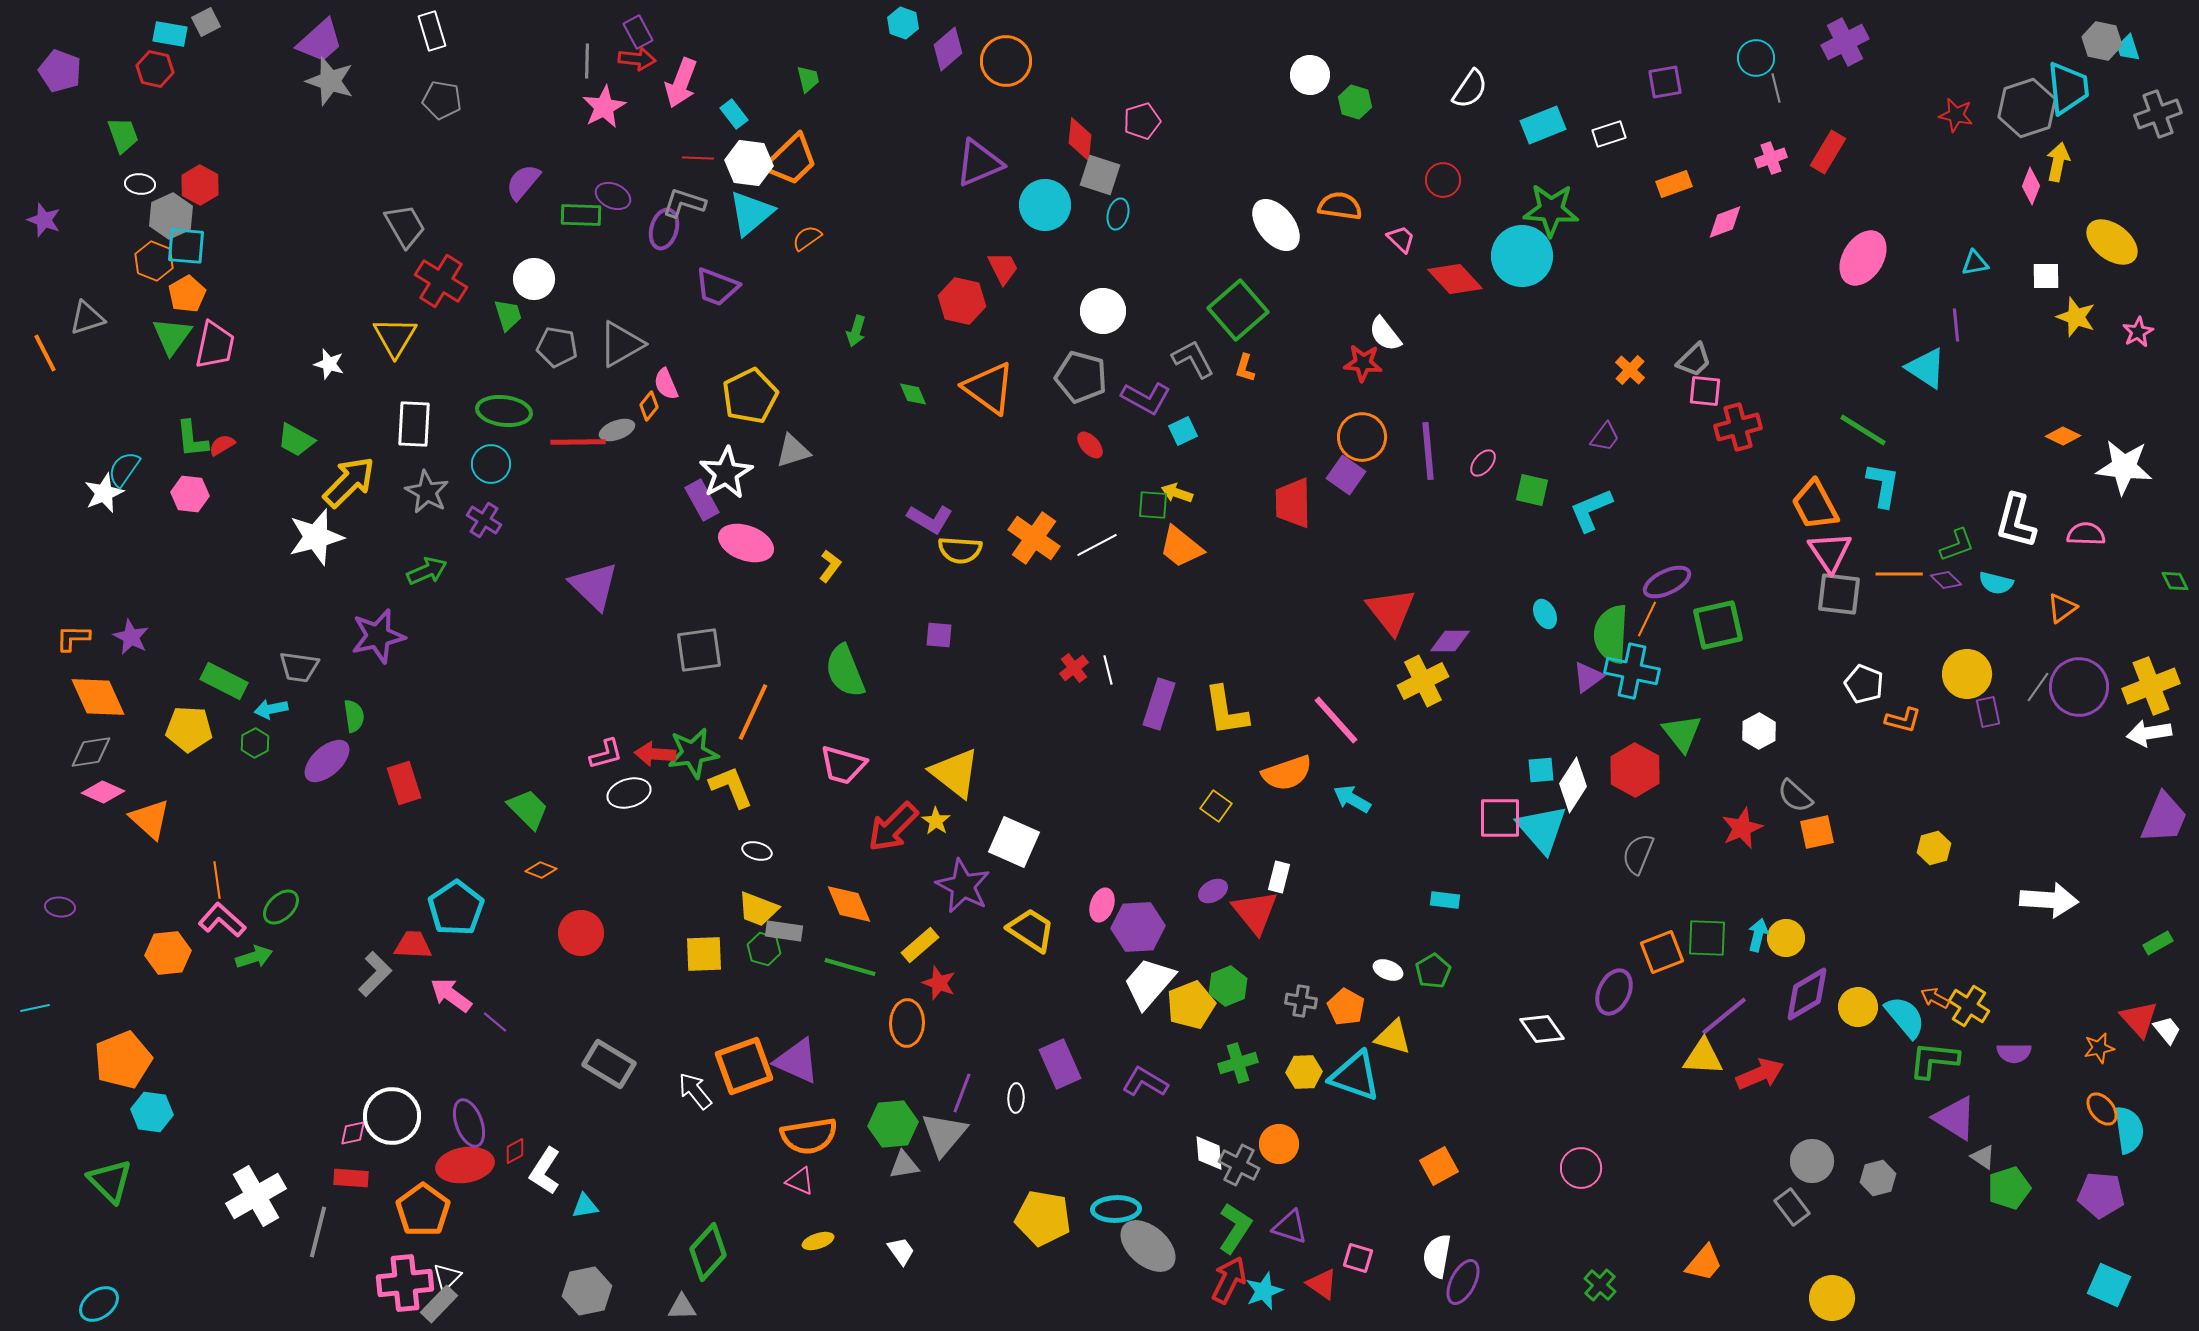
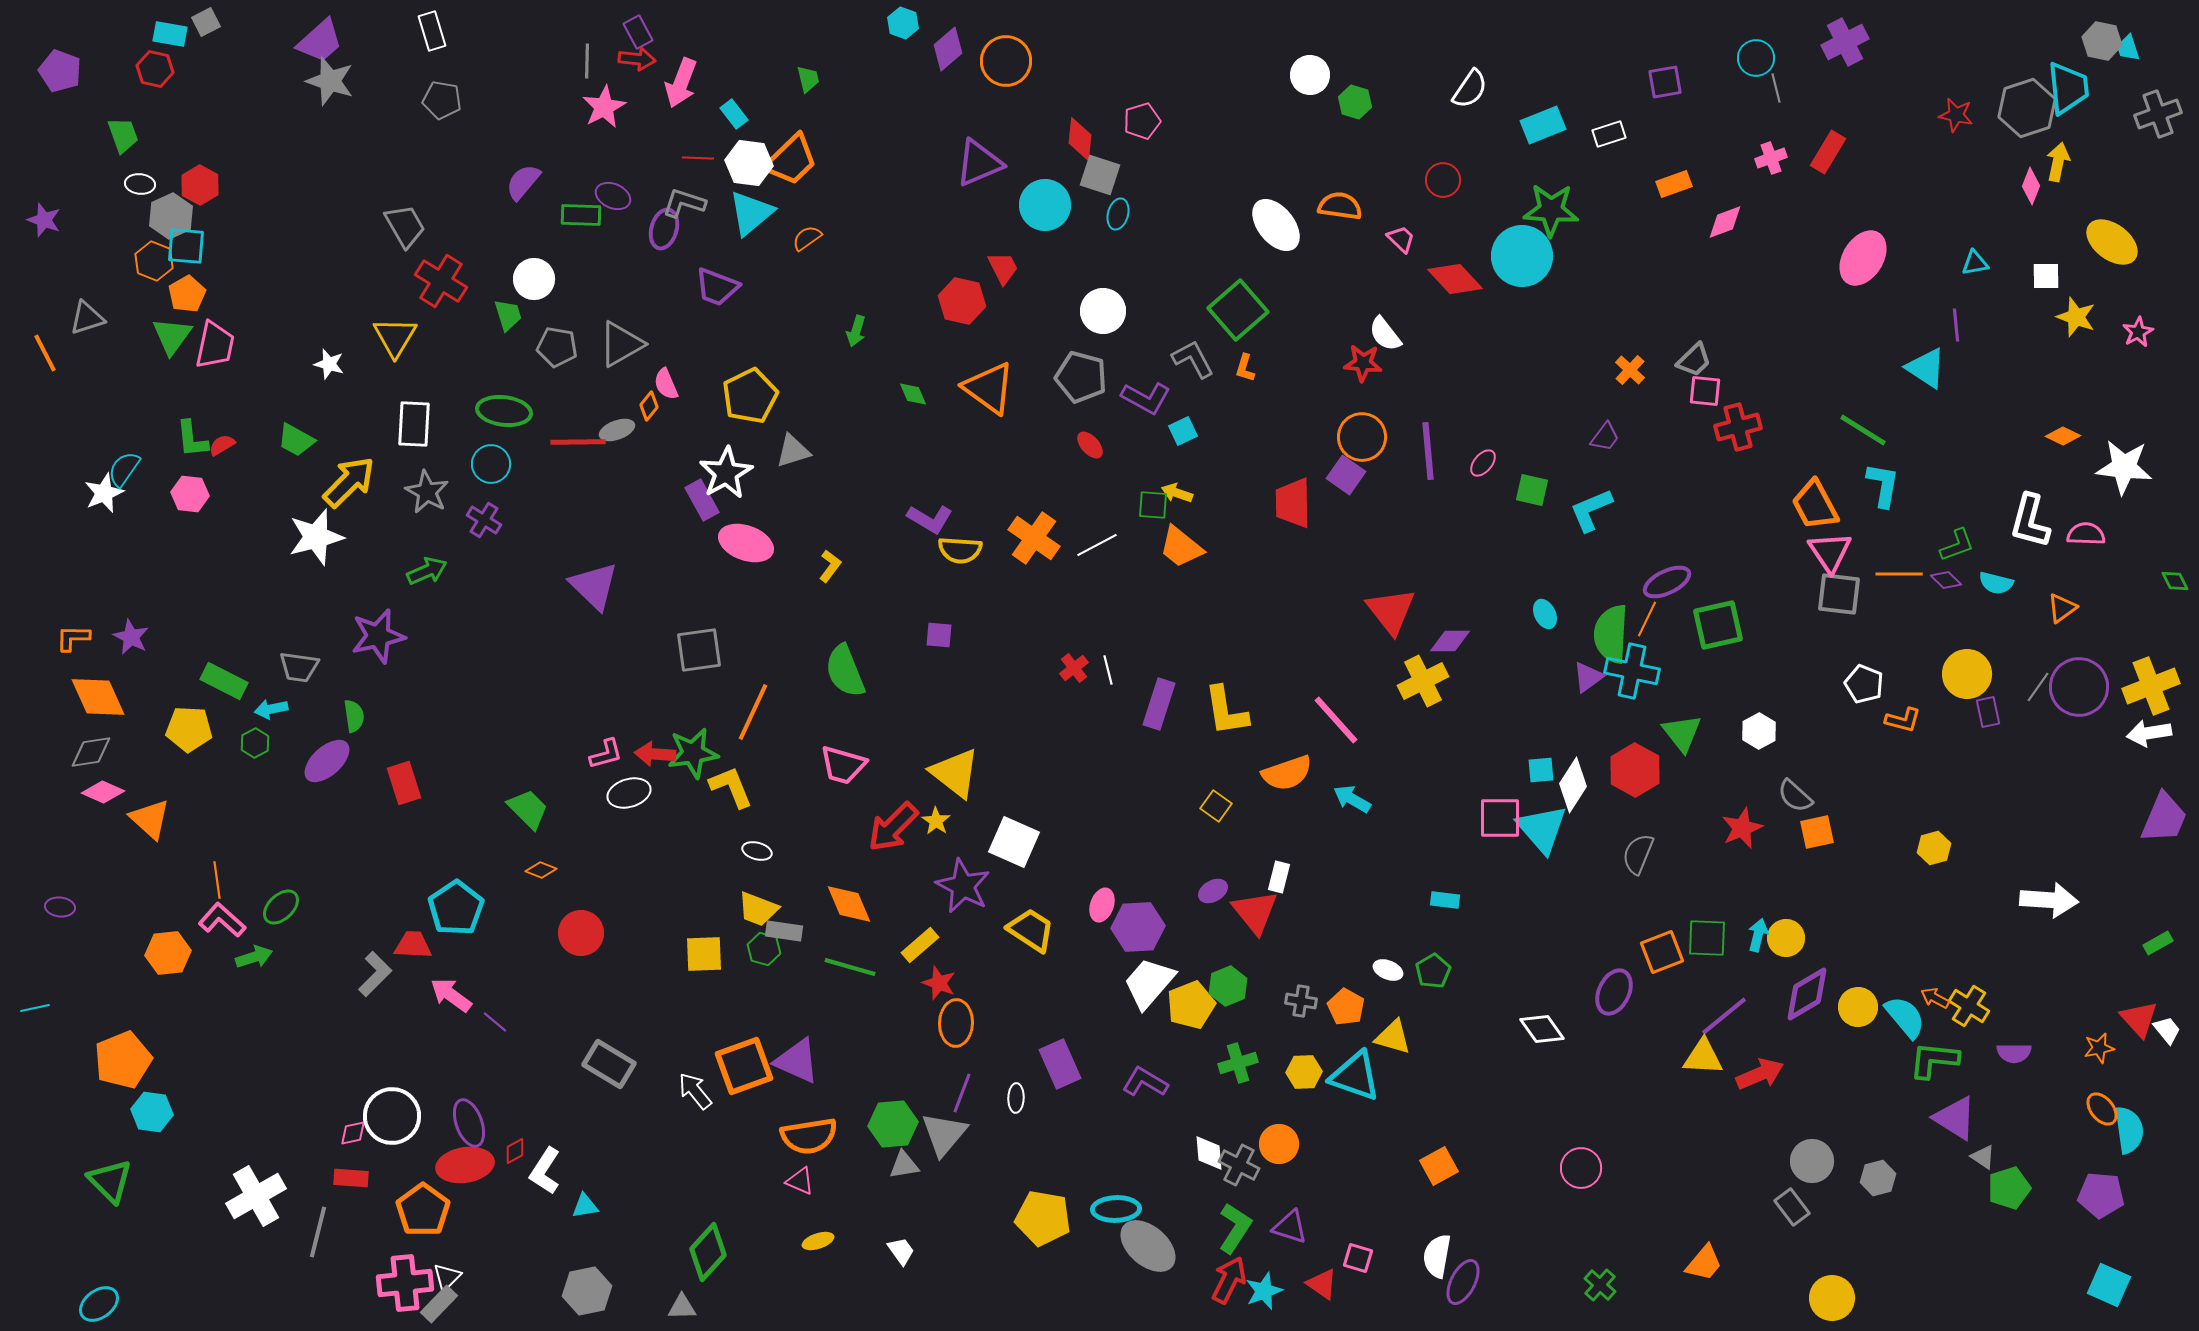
white L-shape at (2016, 521): moved 14 px right
orange ellipse at (907, 1023): moved 49 px right
